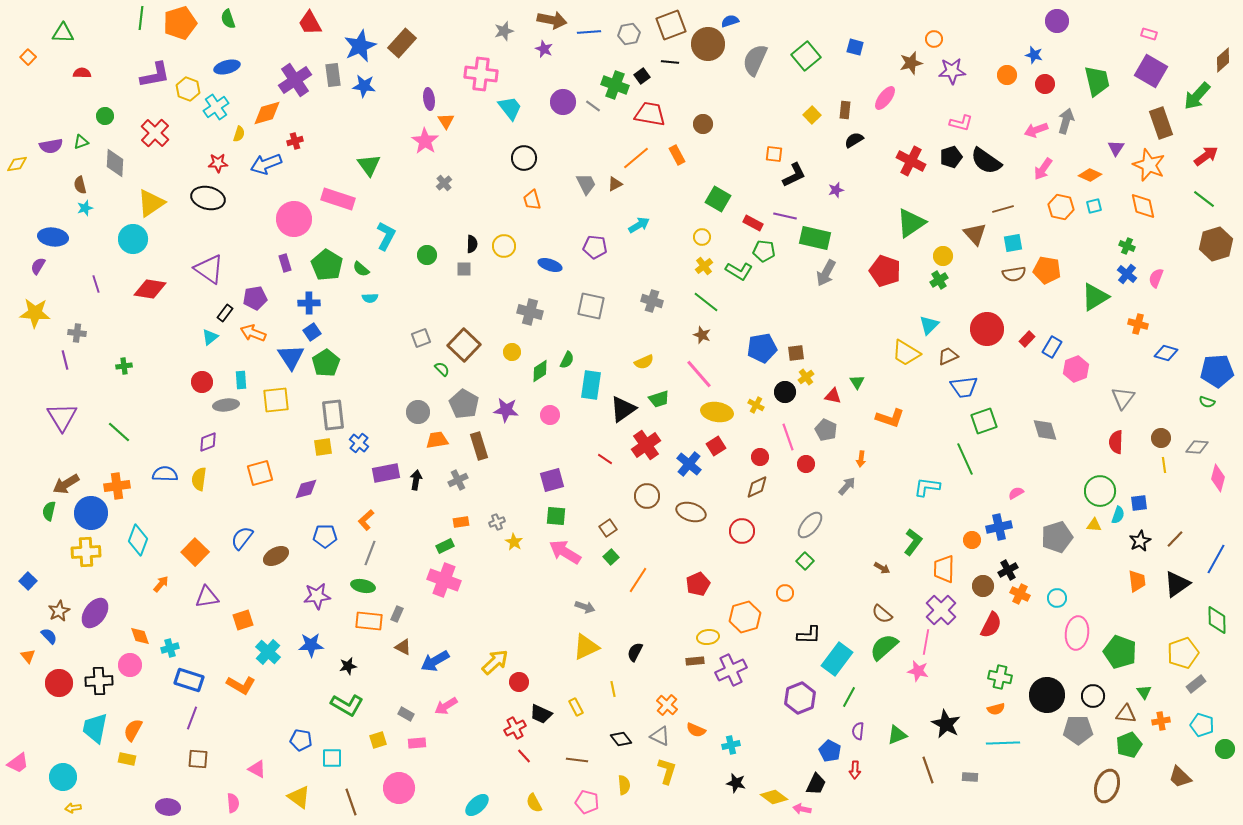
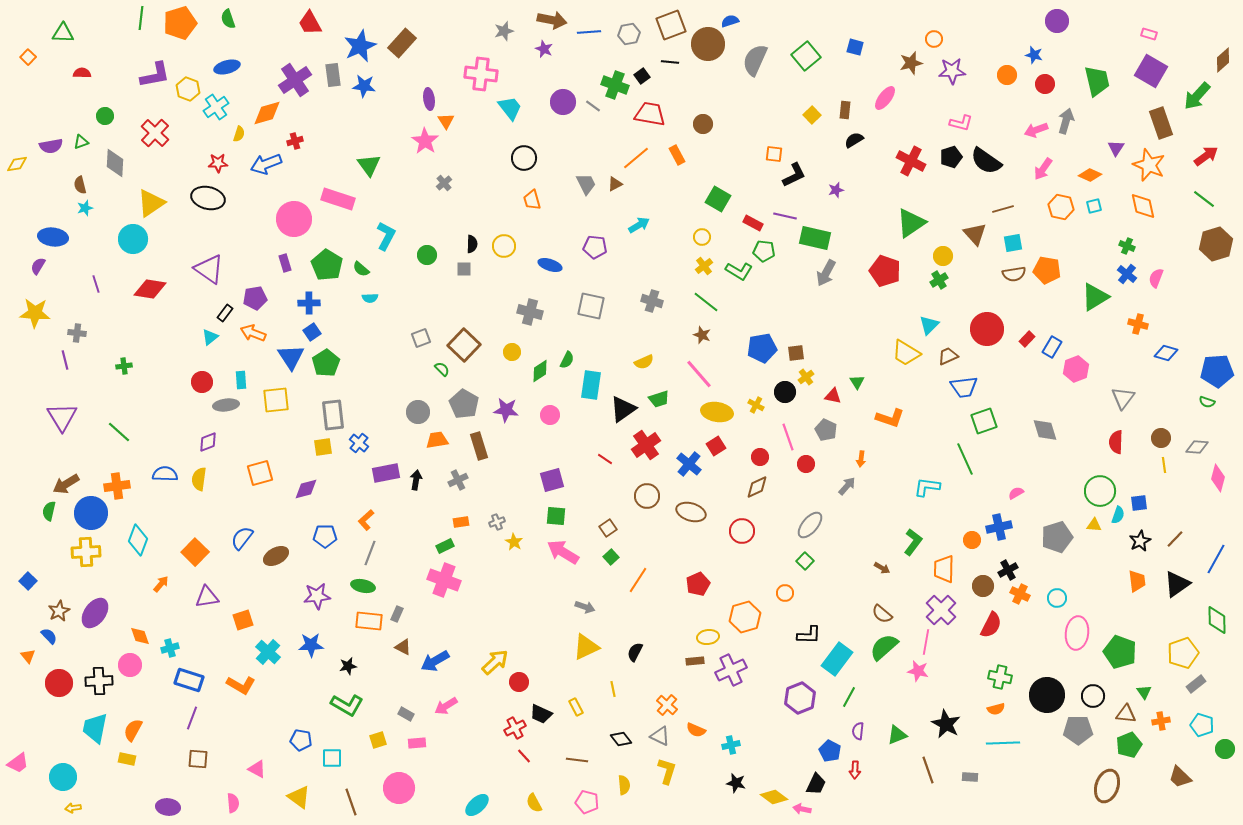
pink arrow at (565, 552): moved 2 px left
